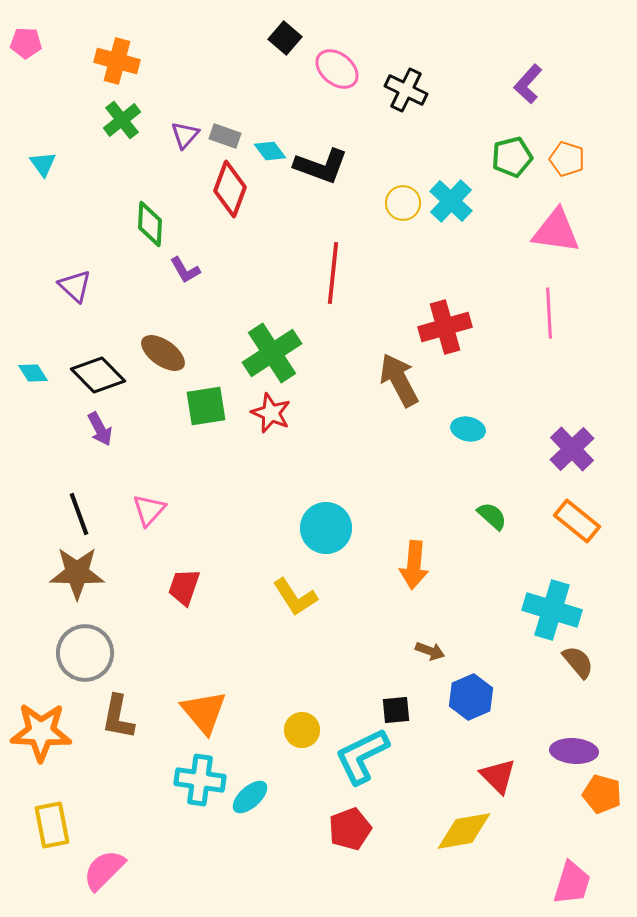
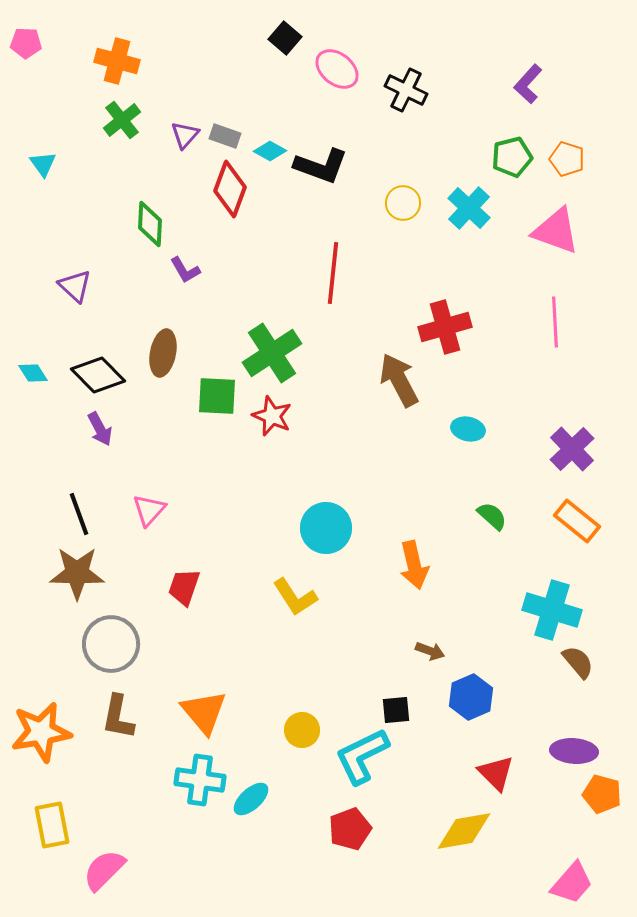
cyan diamond at (270, 151): rotated 24 degrees counterclockwise
cyan cross at (451, 201): moved 18 px right, 7 px down
pink triangle at (556, 231): rotated 12 degrees clockwise
pink line at (549, 313): moved 6 px right, 9 px down
brown ellipse at (163, 353): rotated 66 degrees clockwise
green square at (206, 406): moved 11 px right, 10 px up; rotated 12 degrees clockwise
red star at (271, 413): moved 1 px right, 3 px down
orange arrow at (414, 565): rotated 18 degrees counterclockwise
gray circle at (85, 653): moved 26 px right, 9 px up
orange star at (41, 732): rotated 12 degrees counterclockwise
red triangle at (498, 776): moved 2 px left, 3 px up
cyan ellipse at (250, 797): moved 1 px right, 2 px down
pink trapezoid at (572, 883): rotated 24 degrees clockwise
